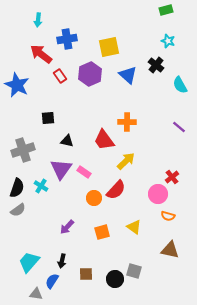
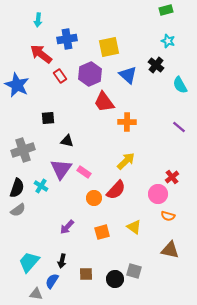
red trapezoid: moved 38 px up
